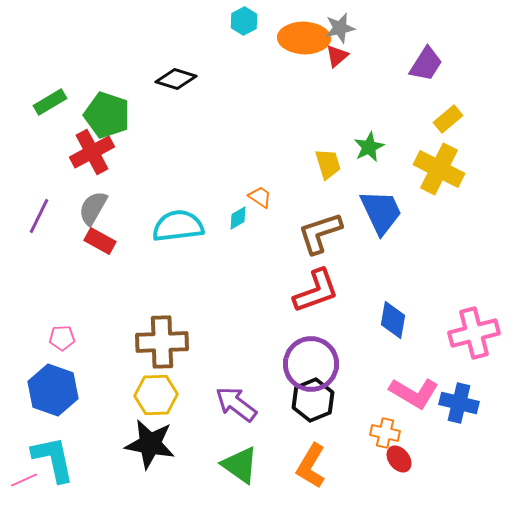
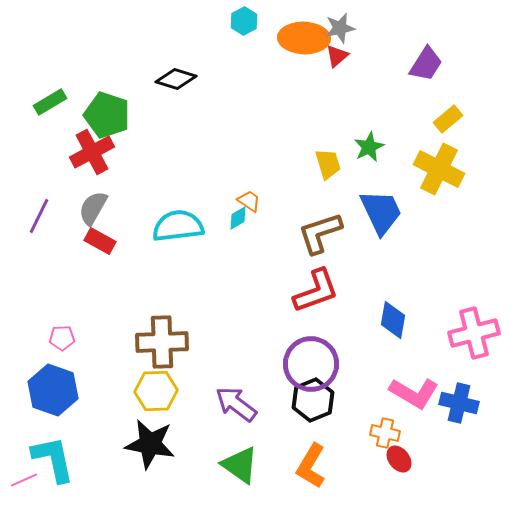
orange trapezoid: moved 11 px left, 4 px down
yellow hexagon: moved 4 px up
